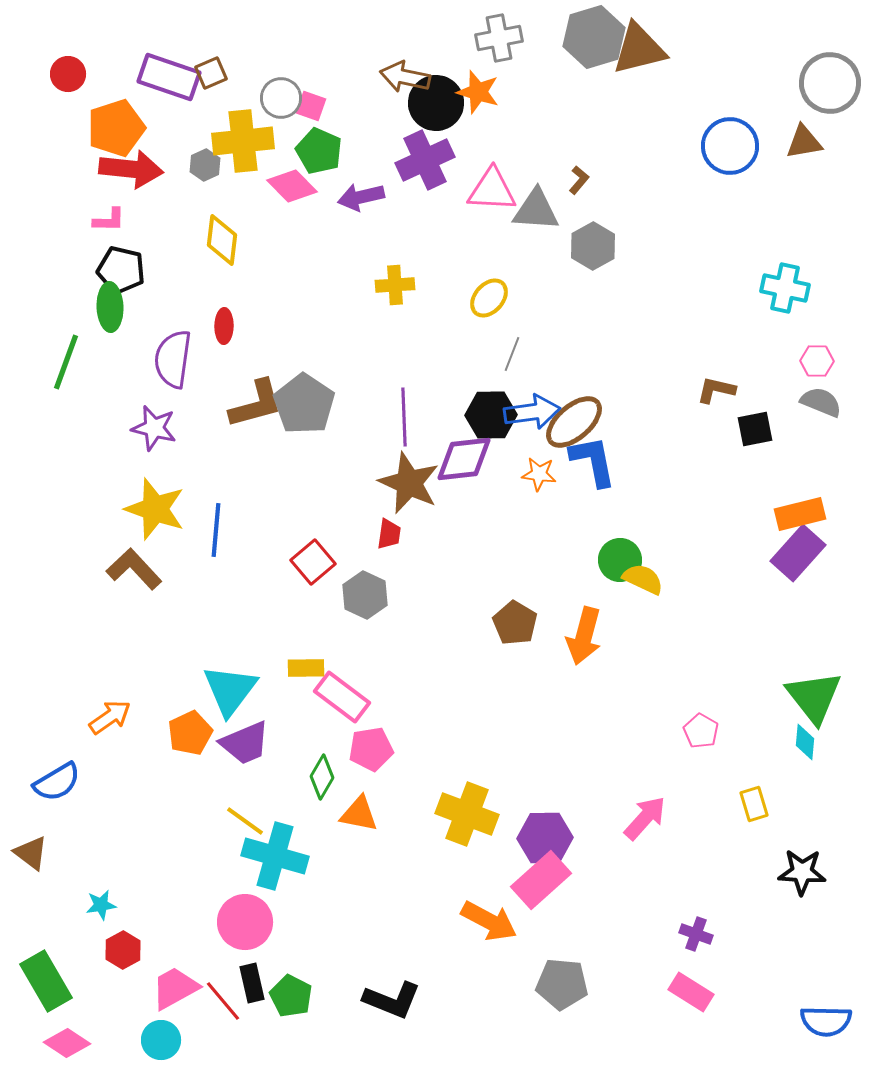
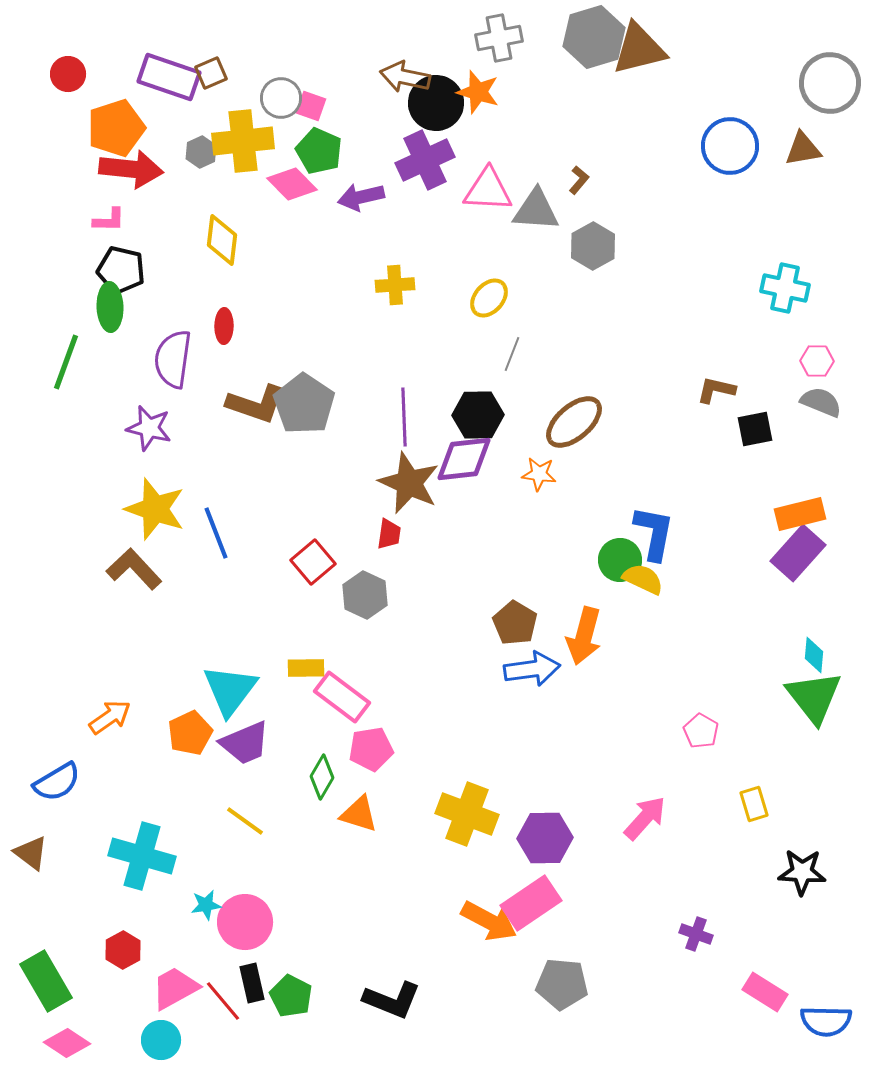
brown triangle at (804, 142): moved 1 px left, 7 px down
gray hexagon at (205, 165): moved 4 px left, 13 px up
pink diamond at (292, 186): moved 2 px up
pink triangle at (492, 190): moved 4 px left
brown L-shape at (256, 404): rotated 34 degrees clockwise
blue arrow at (532, 412): moved 257 px down
black hexagon at (491, 415): moved 13 px left
purple star at (154, 428): moved 5 px left
blue L-shape at (593, 461): moved 61 px right, 72 px down; rotated 22 degrees clockwise
blue line at (216, 530): moved 3 px down; rotated 26 degrees counterclockwise
cyan diamond at (805, 742): moved 9 px right, 87 px up
orange triangle at (359, 814): rotated 6 degrees clockwise
cyan cross at (275, 856): moved 133 px left
pink rectangle at (541, 880): moved 10 px left, 23 px down; rotated 8 degrees clockwise
cyan star at (101, 905): moved 105 px right
pink rectangle at (691, 992): moved 74 px right
